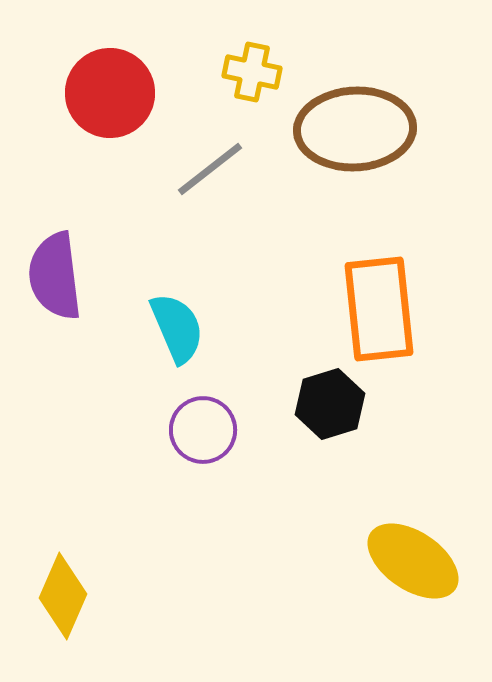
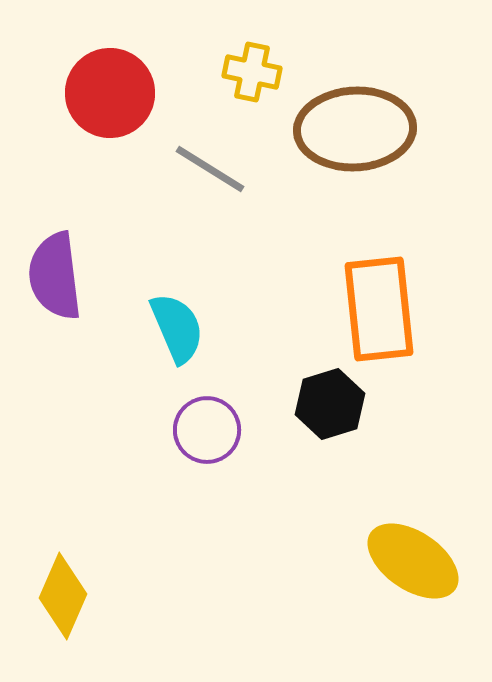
gray line: rotated 70 degrees clockwise
purple circle: moved 4 px right
